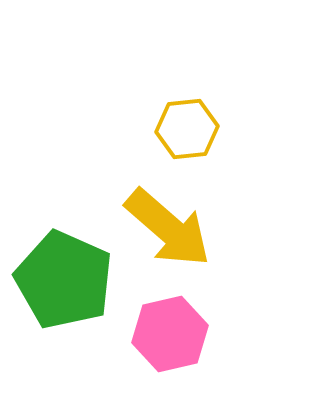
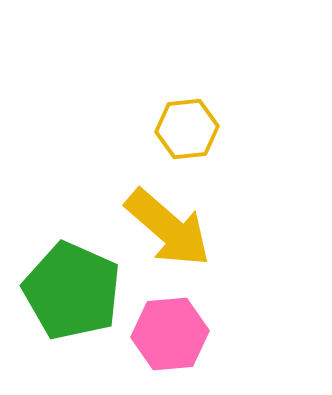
green pentagon: moved 8 px right, 11 px down
pink hexagon: rotated 8 degrees clockwise
